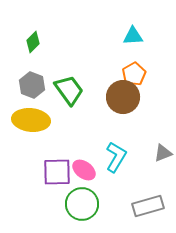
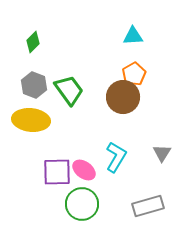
gray hexagon: moved 2 px right
gray triangle: moved 1 px left; rotated 36 degrees counterclockwise
